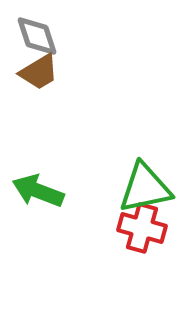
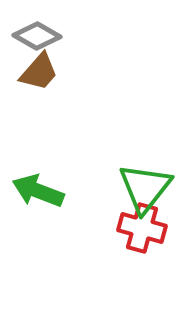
gray diamond: rotated 42 degrees counterclockwise
brown trapezoid: rotated 18 degrees counterclockwise
green triangle: rotated 40 degrees counterclockwise
